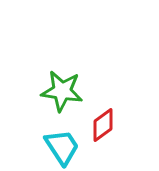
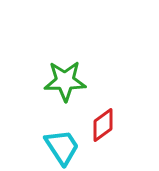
green star: moved 3 px right, 10 px up; rotated 9 degrees counterclockwise
